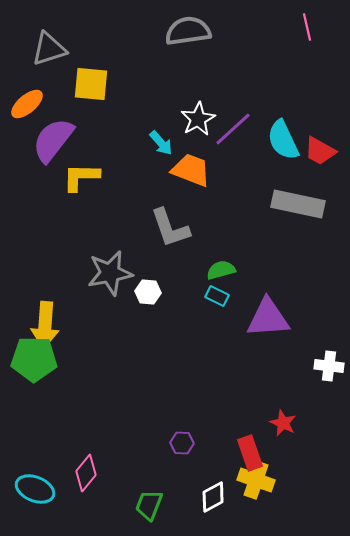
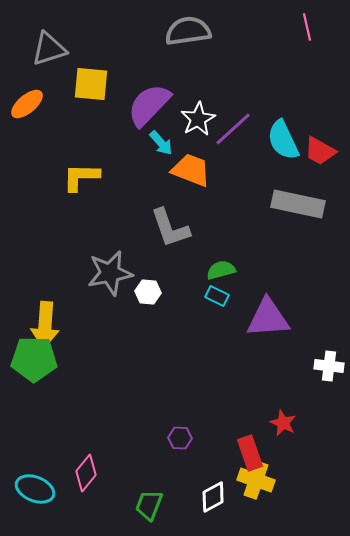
purple semicircle: moved 96 px right, 35 px up; rotated 6 degrees clockwise
purple hexagon: moved 2 px left, 5 px up
